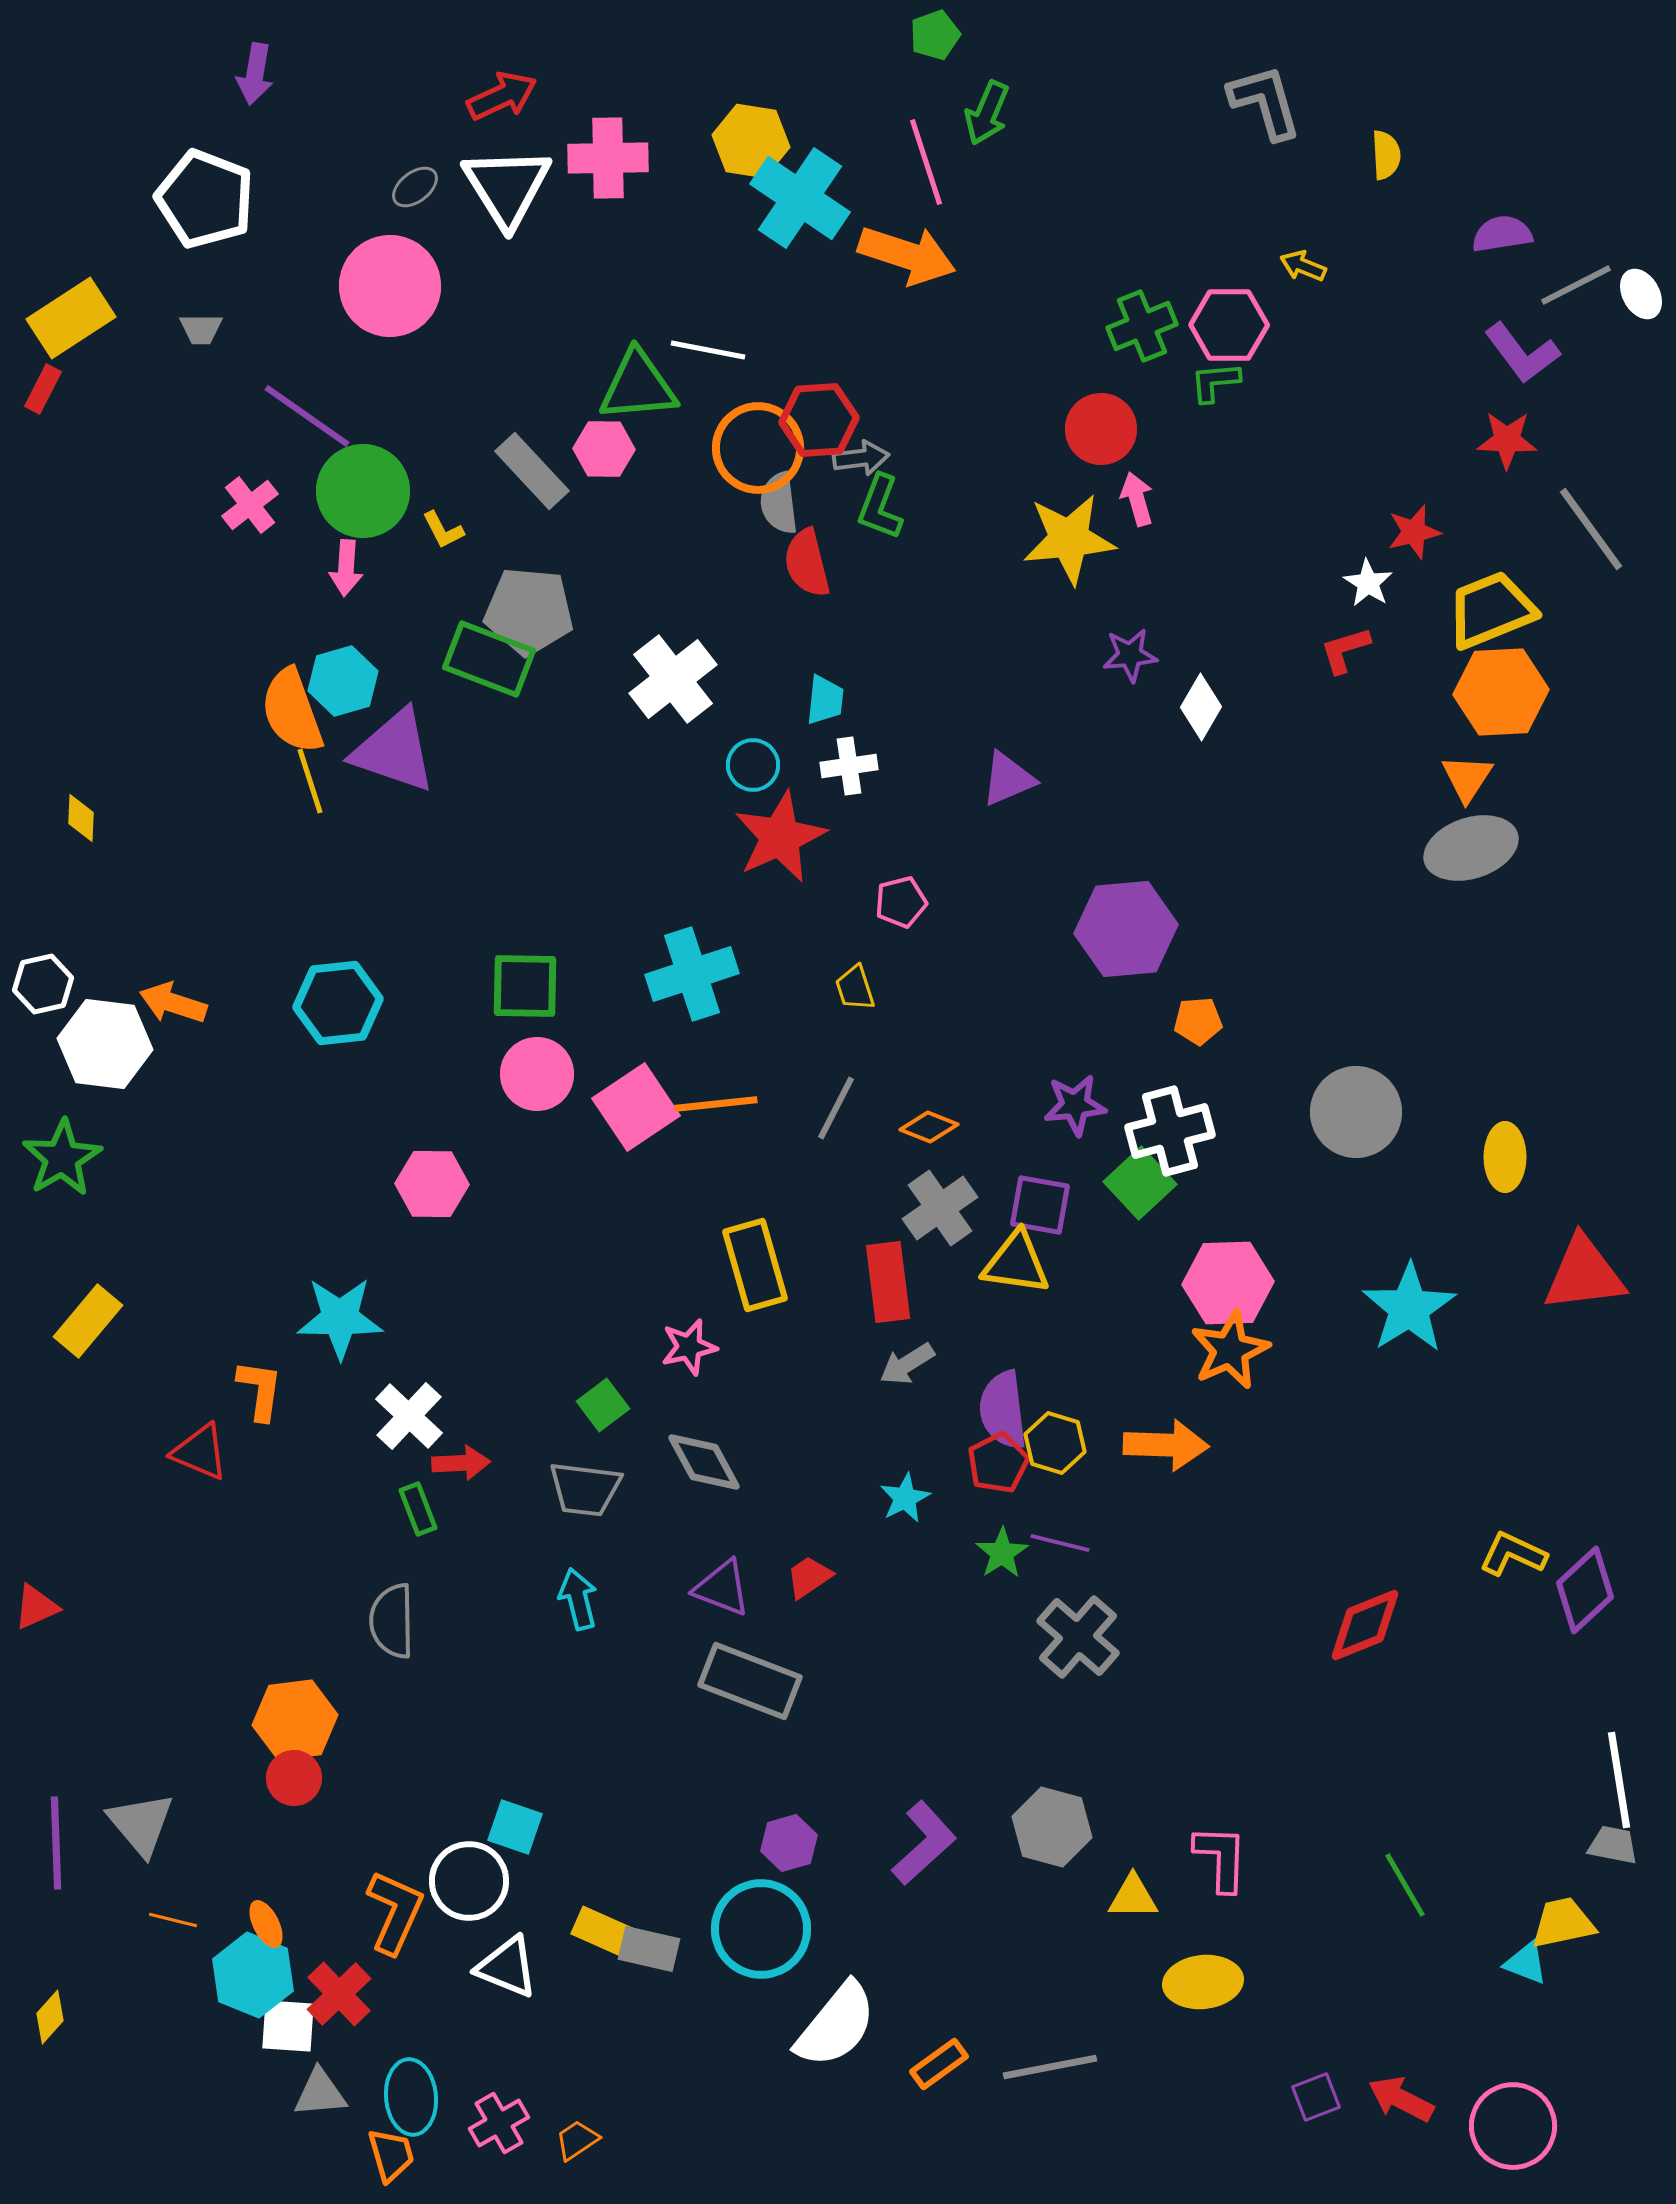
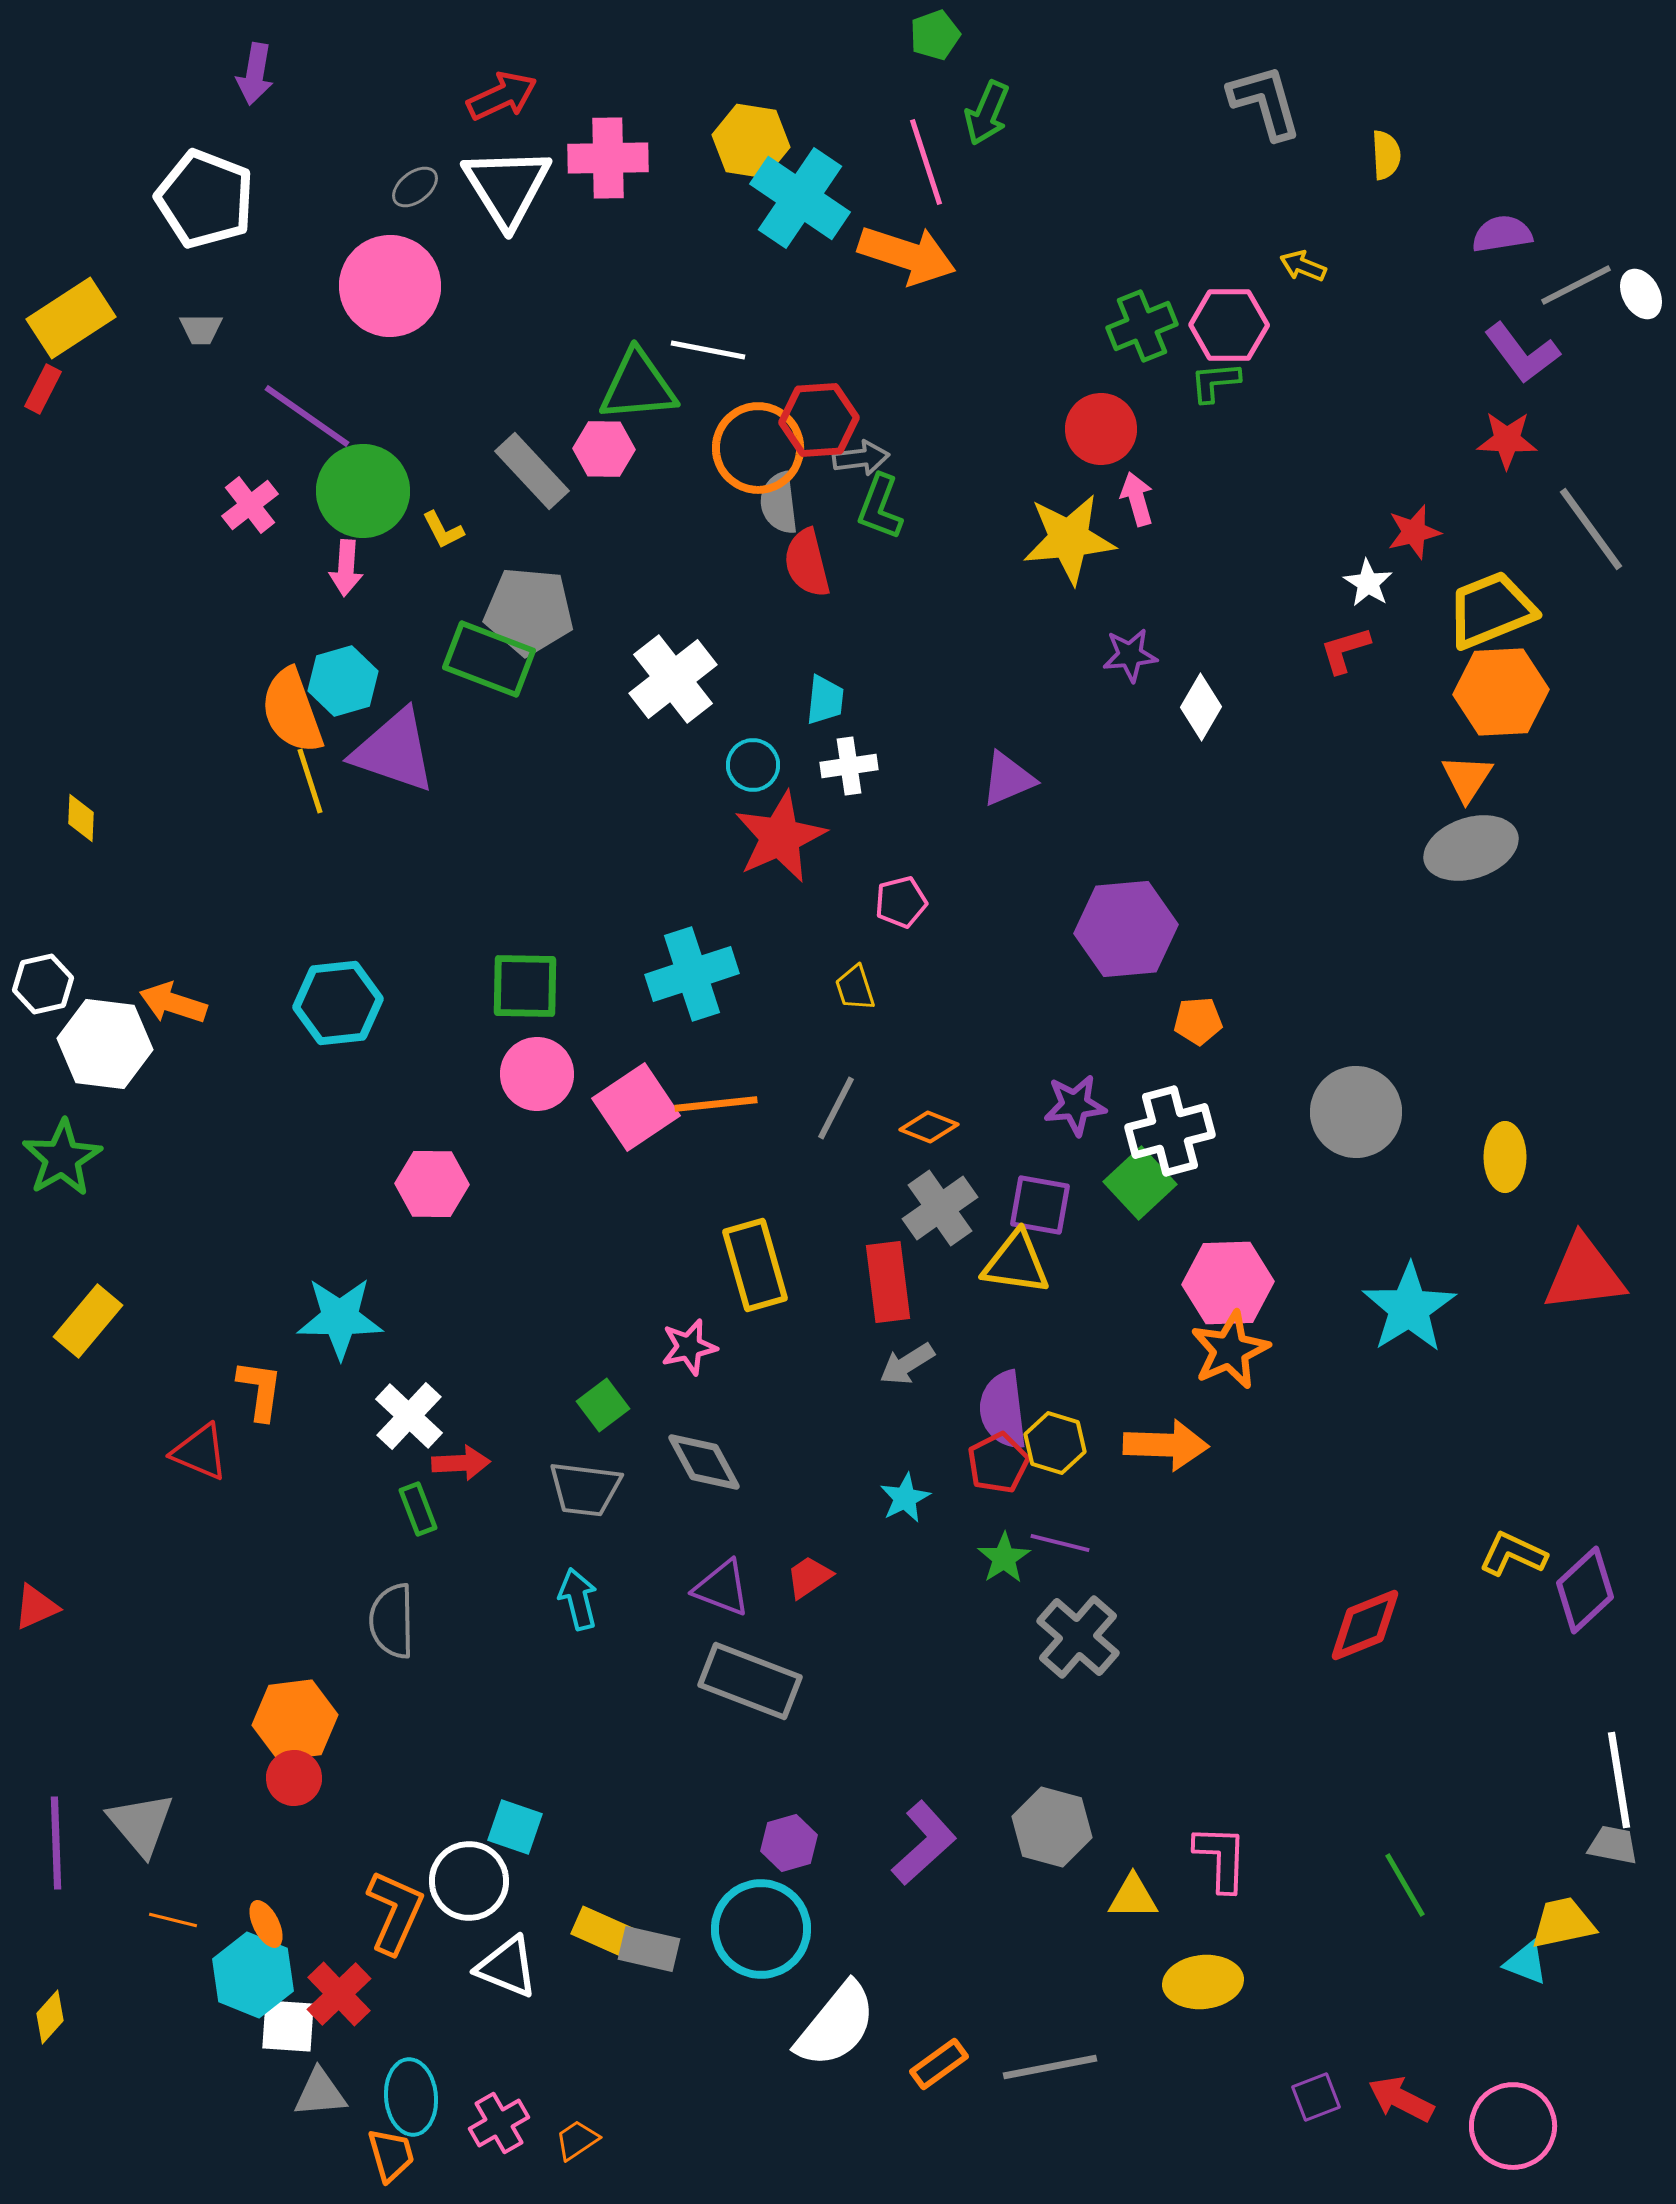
green star at (1002, 1553): moved 2 px right, 5 px down
